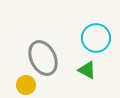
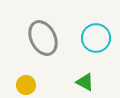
gray ellipse: moved 20 px up
green triangle: moved 2 px left, 12 px down
